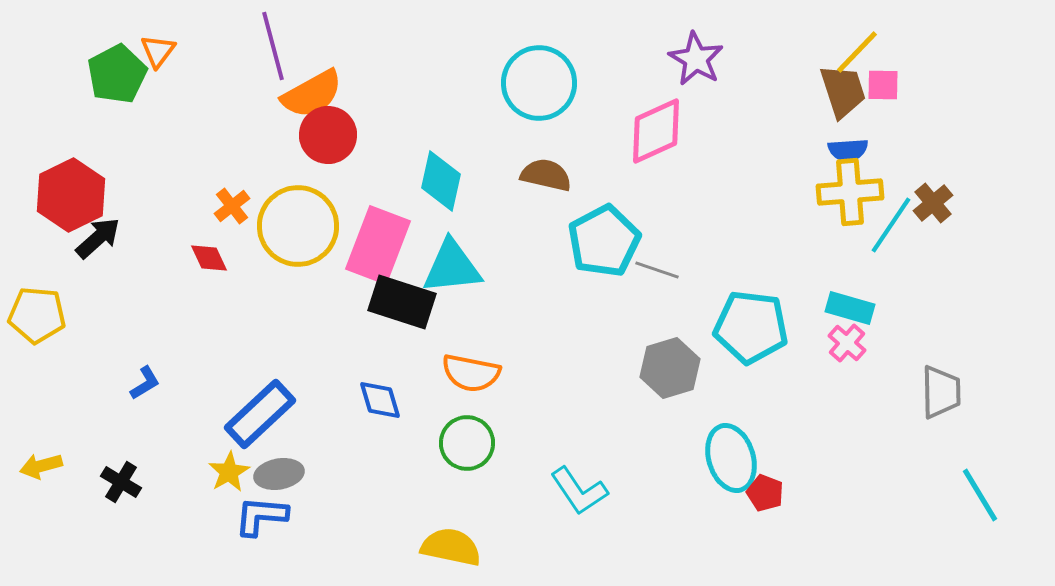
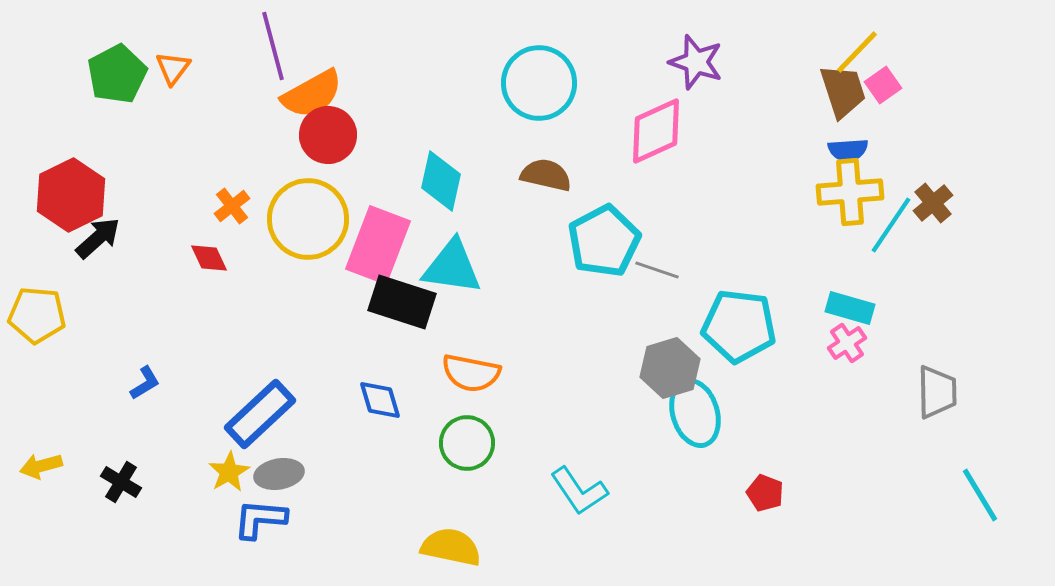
orange triangle at (158, 51): moved 15 px right, 17 px down
purple star at (696, 59): moved 3 px down; rotated 12 degrees counterclockwise
pink square at (883, 85): rotated 36 degrees counterclockwise
yellow circle at (298, 226): moved 10 px right, 7 px up
cyan triangle at (452, 267): rotated 14 degrees clockwise
cyan pentagon at (751, 327): moved 12 px left, 1 px up
pink cross at (847, 343): rotated 15 degrees clockwise
gray trapezoid at (941, 392): moved 4 px left
cyan ellipse at (731, 458): moved 36 px left, 45 px up
blue L-shape at (261, 516): moved 1 px left, 3 px down
